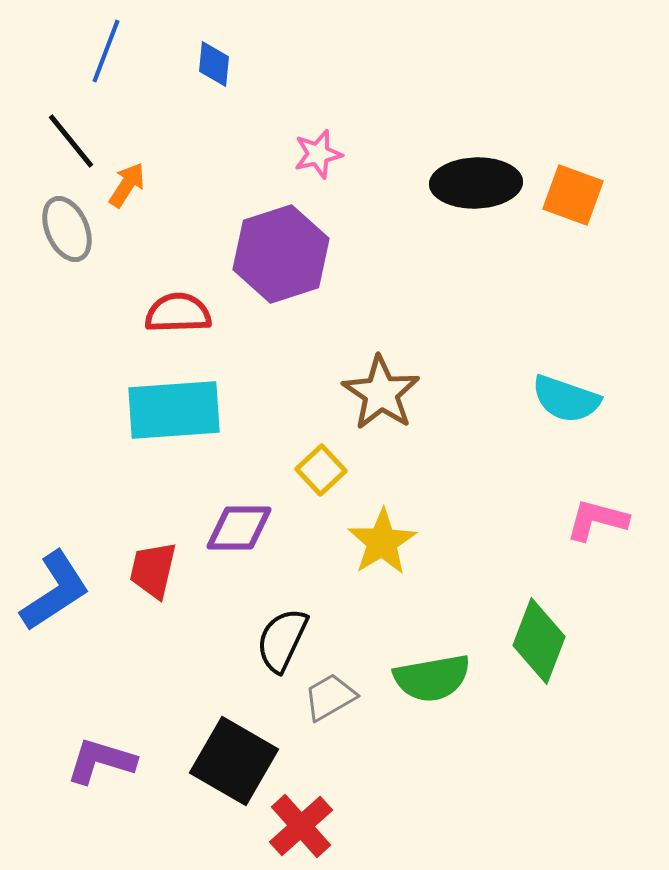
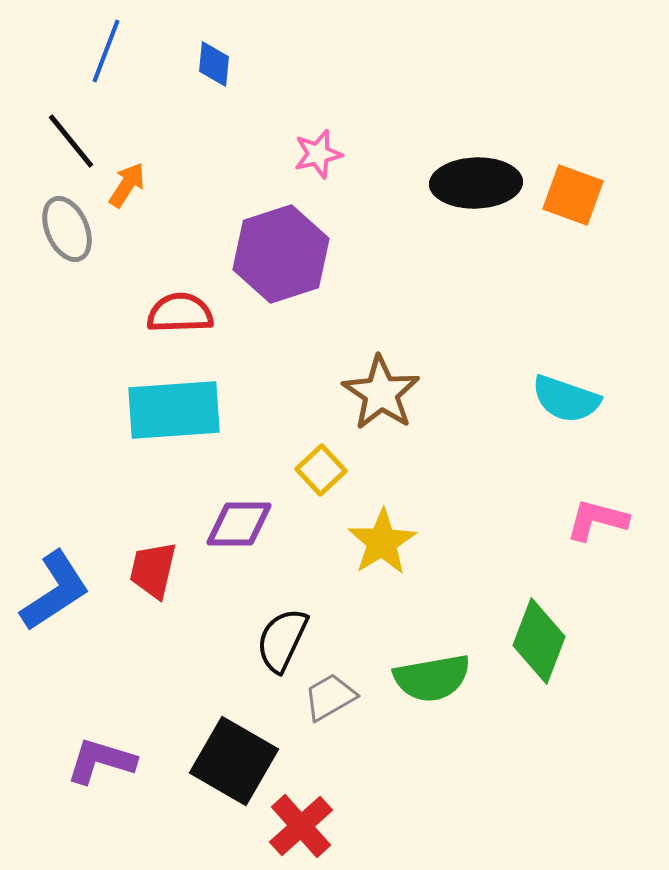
red semicircle: moved 2 px right
purple diamond: moved 4 px up
